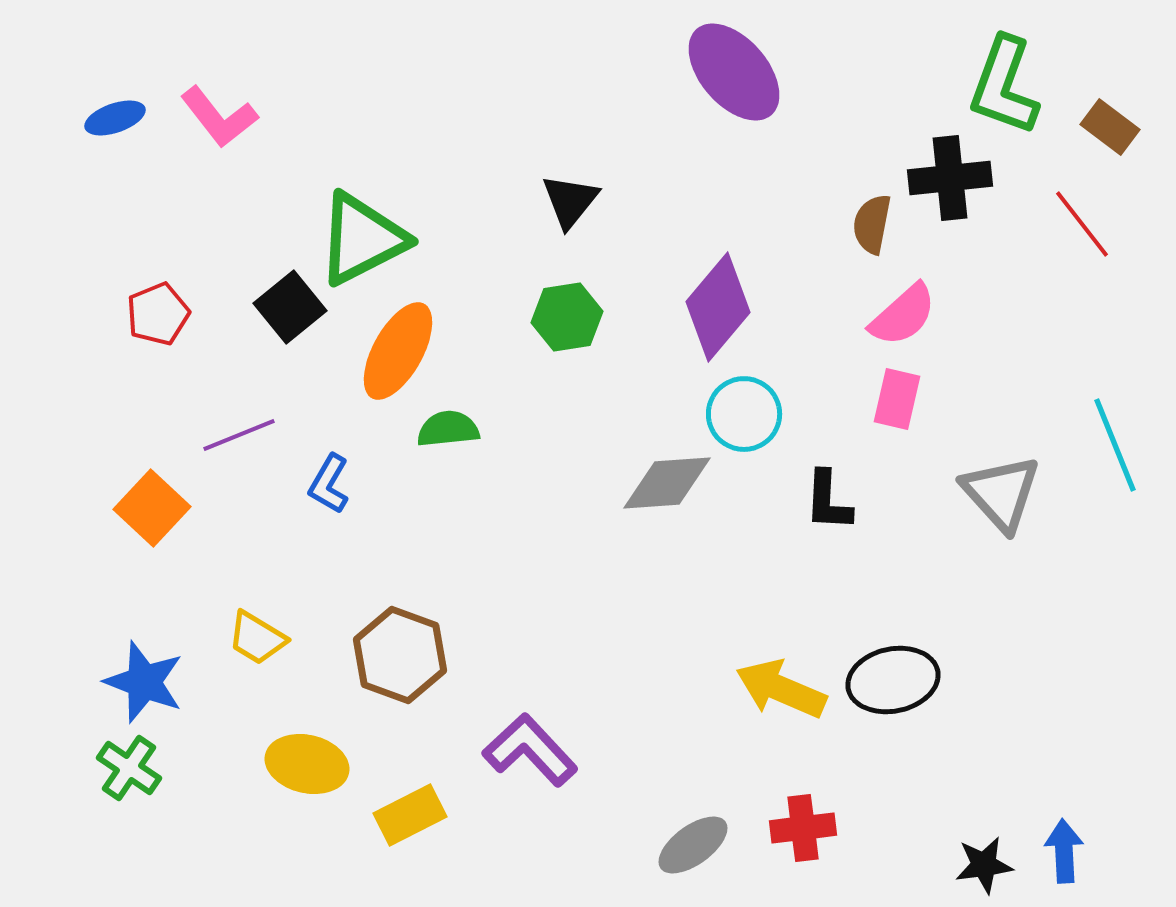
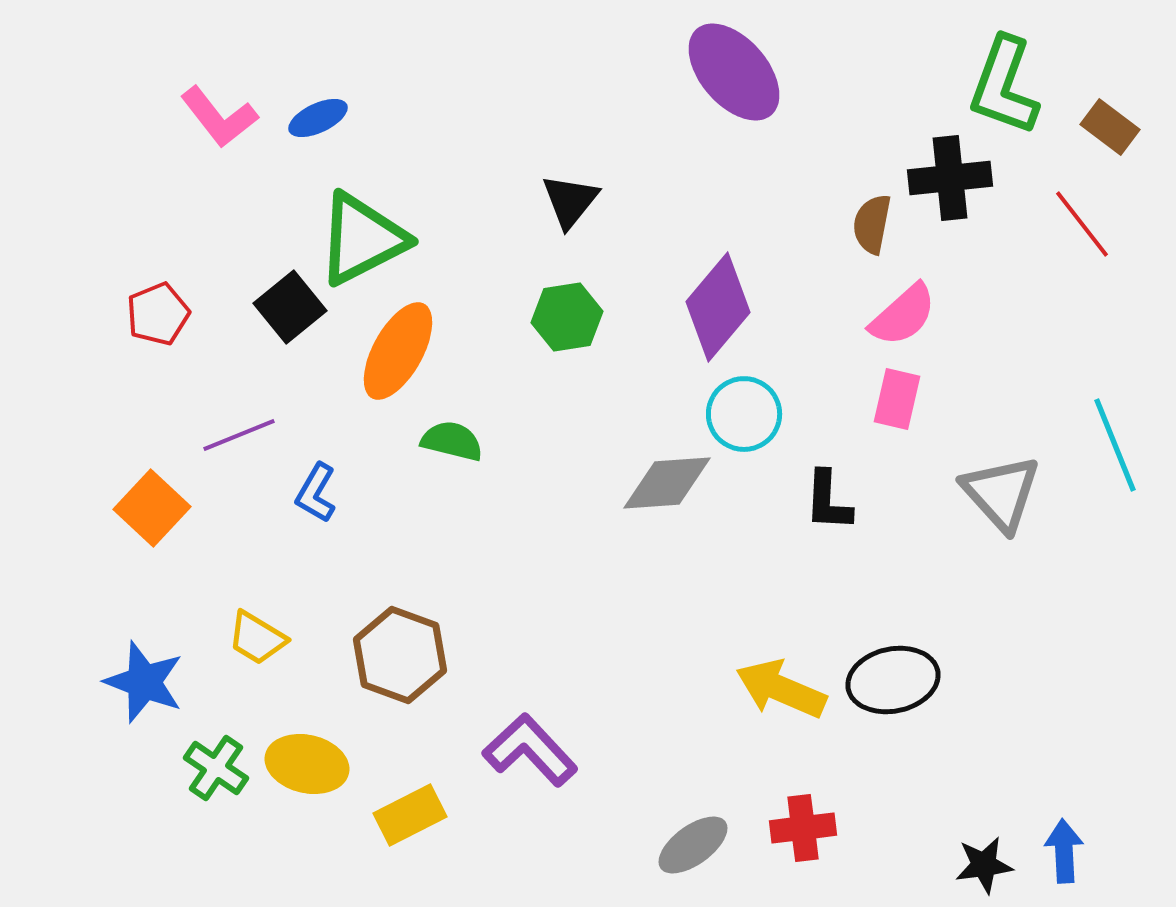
blue ellipse: moved 203 px right; rotated 6 degrees counterclockwise
green semicircle: moved 4 px right, 12 px down; rotated 20 degrees clockwise
blue L-shape: moved 13 px left, 9 px down
green cross: moved 87 px right
